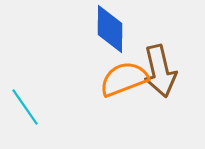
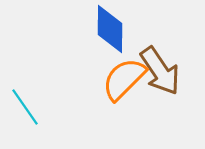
brown arrow: rotated 21 degrees counterclockwise
orange semicircle: rotated 24 degrees counterclockwise
